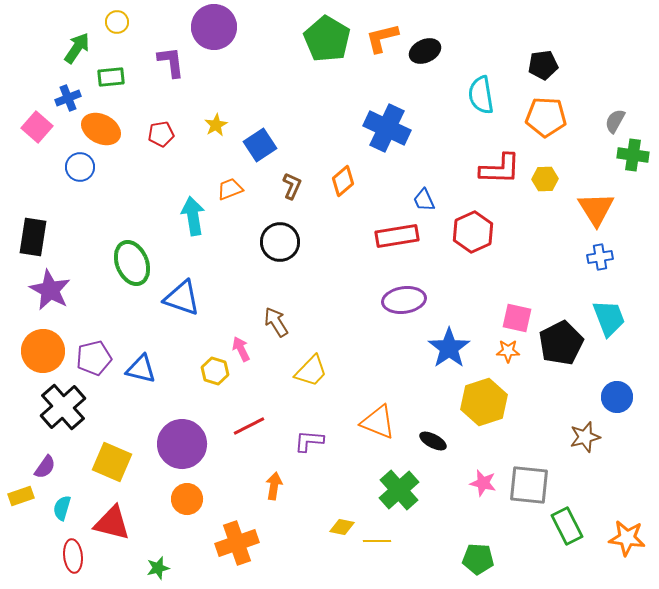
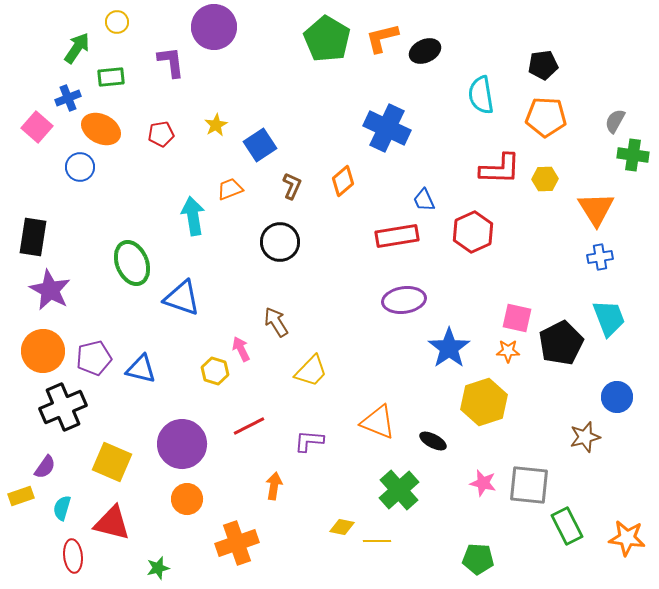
black cross at (63, 407): rotated 18 degrees clockwise
